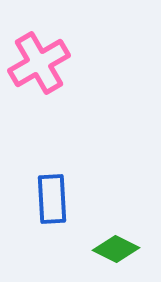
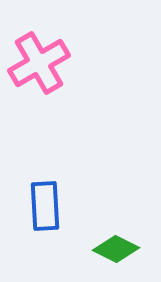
blue rectangle: moved 7 px left, 7 px down
